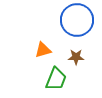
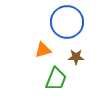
blue circle: moved 10 px left, 2 px down
